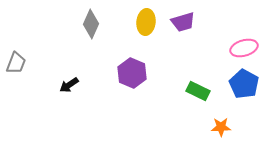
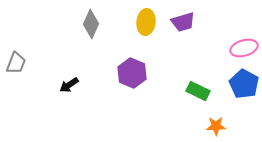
orange star: moved 5 px left, 1 px up
